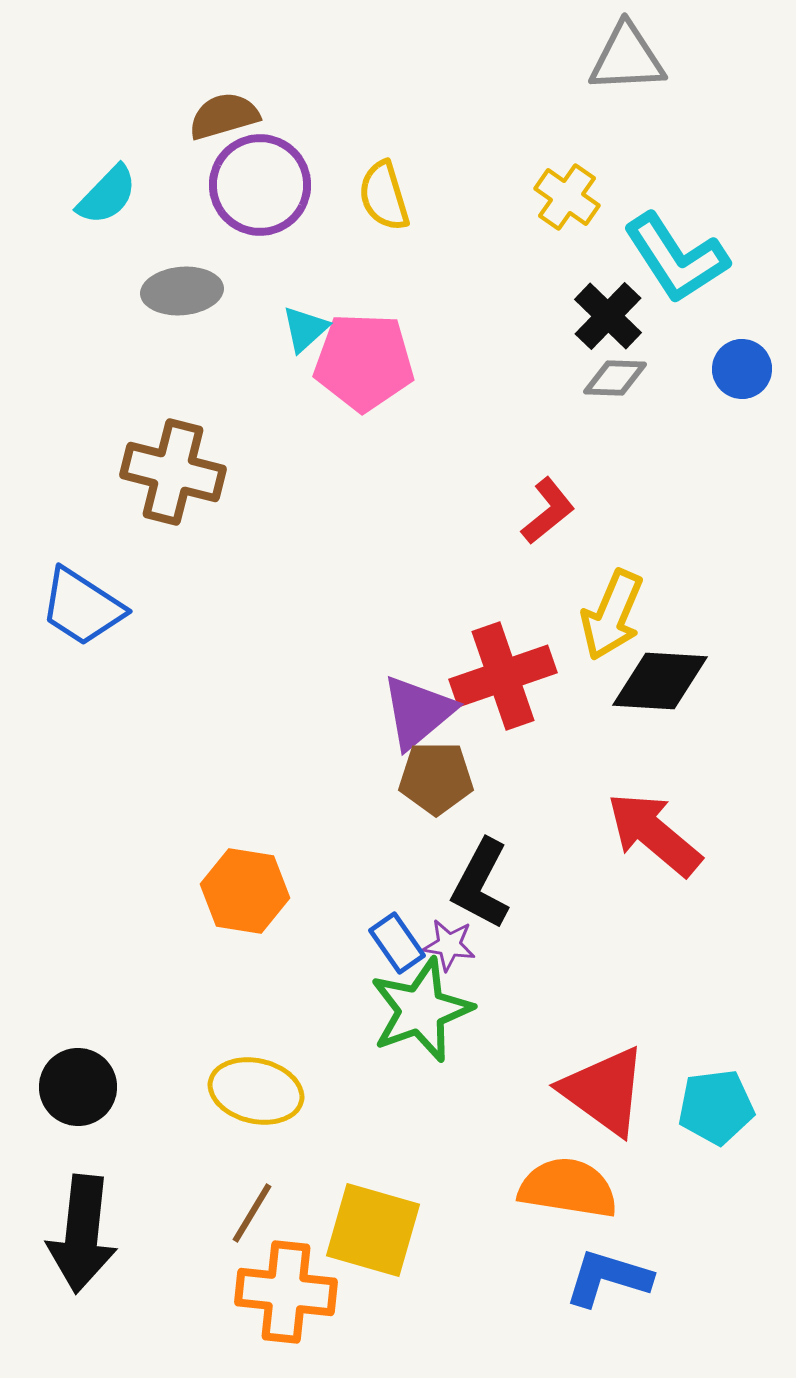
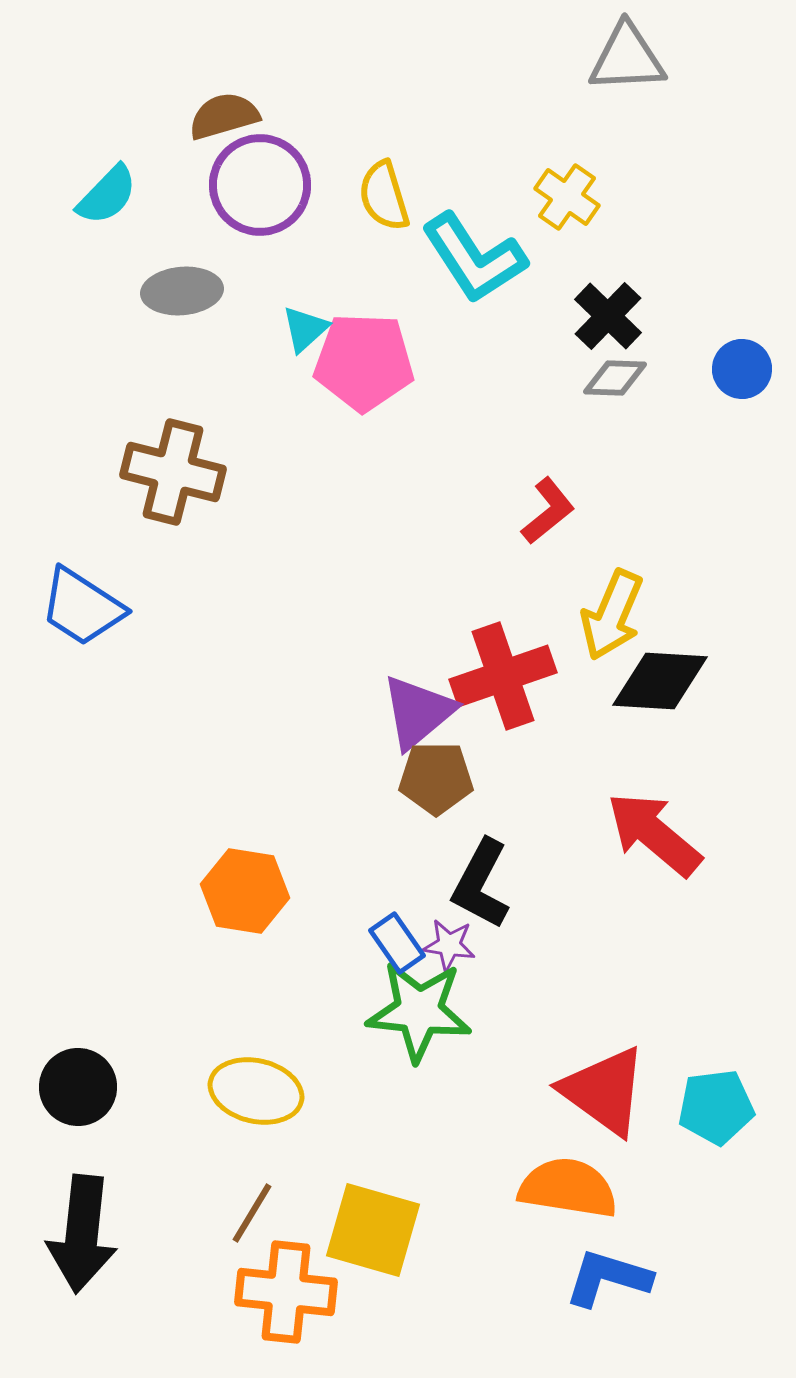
cyan L-shape: moved 202 px left
green star: moved 2 px left, 1 px down; rotated 26 degrees clockwise
